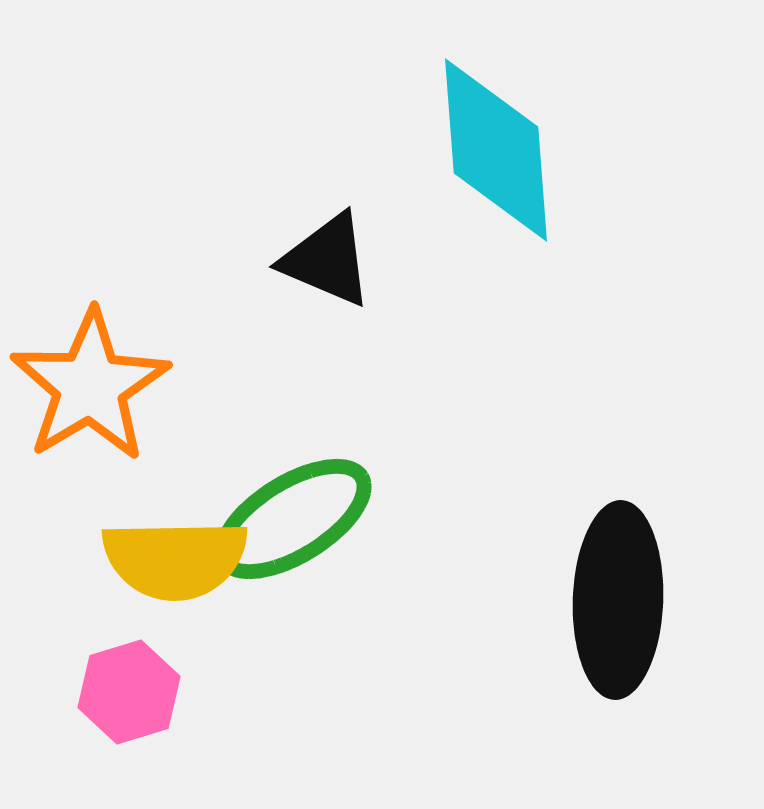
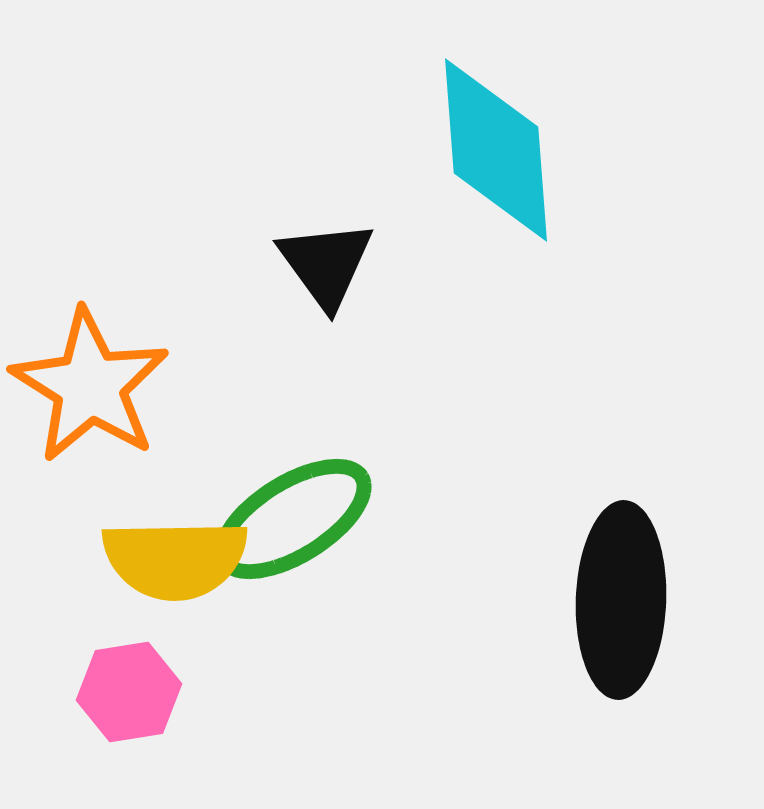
black triangle: moved 1 px left, 4 px down; rotated 31 degrees clockwise
orange star: rotated 9 degrees counterclockwise
black ellipse: moved 3 px right
pink hexagon: rotated 8 degrees clockwise
